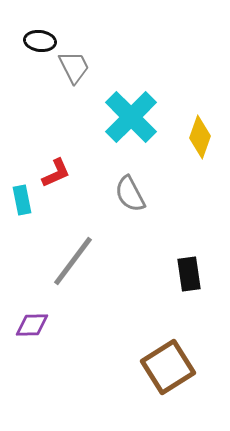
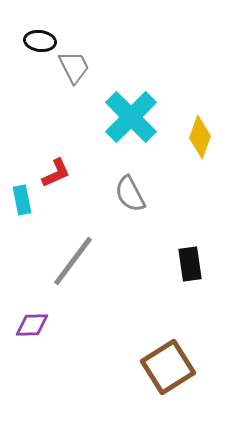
black rectangle: moved 1 px right, 10 px up
